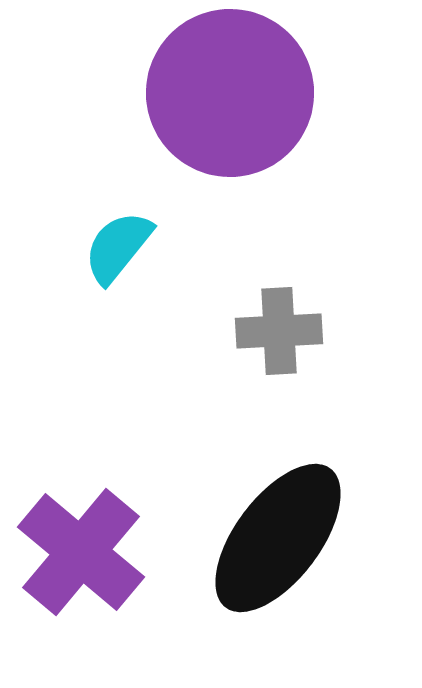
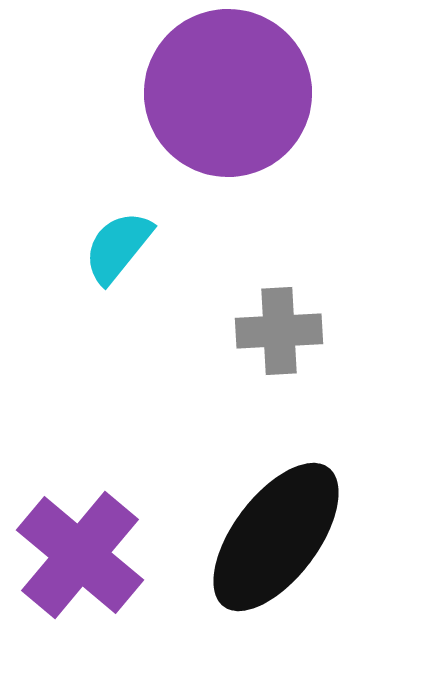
purple circle: moved 2 px left
black ellipse: moved 2 px left, 1 px up
purple cross: moved 1 px left, 3 px down
